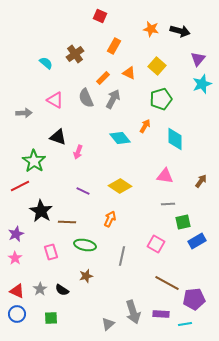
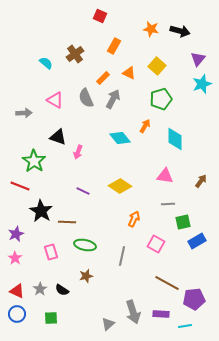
red line at (20, 186): rotated 48 degrees clockwise
orange arrow at (110, 219): moved 24 px right
cyan line at (185, 324): moved 2 px down
